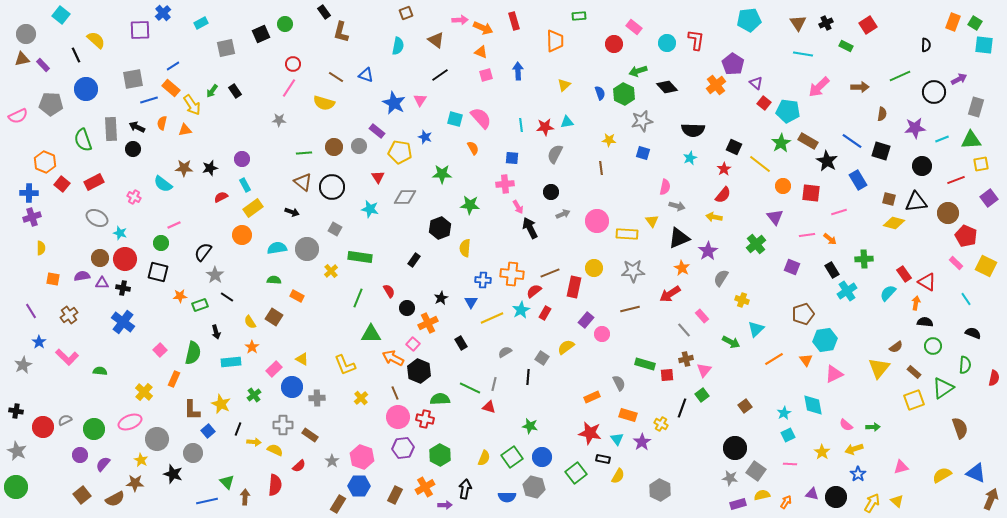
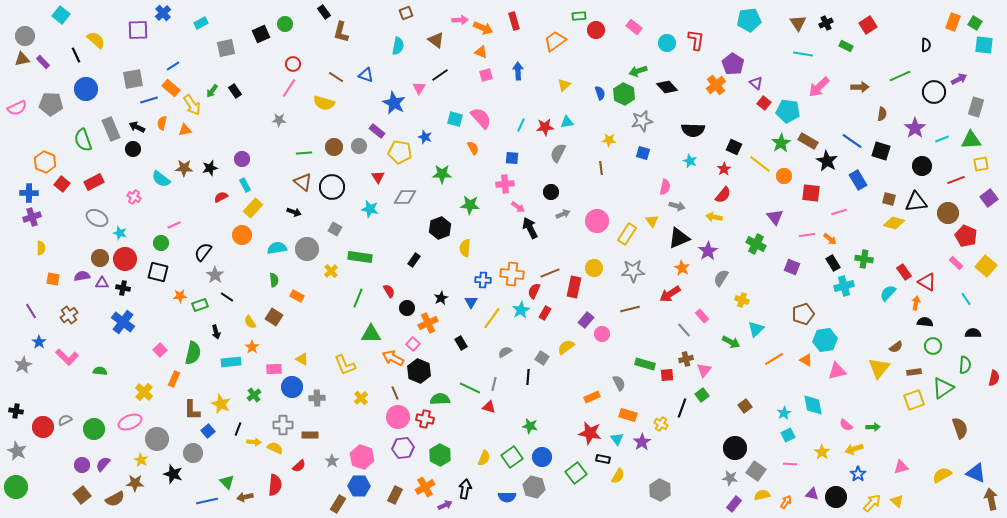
purple square at (140, 30): moved 2 px left
gray circle at (26, 34): moved 1 px left, 2 px down
orange trapezoid at (555, 41): rotated 125 degrees counterclockwise
red circle at (614, 44): moved 18 px left, 14 px up
purple rectangle at (43, 65): moved 3 px up
pink triangle at (420, 100): moved 1 px left, 12 px up
pink semicircle at (18, 116): moved 1 px left, 8 px up
cyan line at (521, 125): rotated 32 degrees clockwise
purple star at (915, 128): rotated 30 degrees counterclockwise
gray rectangle at (111, 129): rotated 20 degrees counterclockwise
gray semicircle at (555, 154): moved 3 px right, 1 px up
cyan star at (690, 158): moved 3 px down; rotated 24 degrees counterclockwise
cyan semicircle at (163, 184): moved 2 px left, 5 px up
orange circle at (783, 186): moved 1 px right, 10 px up
pink arrow at (518, 207): rotated 24 degrees counterclockwise
yellow rectangle at (253, 208): rotated 12 degrees counterclockwise
black arrow at (292, 212): moved 2 px right
yellow rectangle at (627, 234): rotated 60 degrees counterclockwise
green cross at (756, 244): rotated 24 degrees counterclockwise
green cross at (864, 259): rotated 12 degrees clockwise
yellow square at (986, 266): rotated 15 degrees clockwise
black rectangle at (832, 270): moved 1 px right, 7 px up
red rectangle at (904, 274): moved 2 px up
green semicircle at (274, 280): rotated 80 degrees clockwise
red semicircle at (534, 291): rotated 28 degrees counterclockwise
cyan cross at (847, 291): moved 3 px left, 5 px up; rotated 18 degrees clockwise
yellow line at (492, 318): rotated 30 degrees counterclockwise
black semicircle at (973, 333): rotated 21 degrees counterclockwise
orange triangle at (806, 360): rotated 24 degrees counterclockwise
pink rectangle at (274, 369): rotated 42 degrees clockwise
brown rectangle at (914, 372): rotated 48 degrees counterclockwise
pink triangle at (834, 374): moved 3 px right, 3 px up; rotated 12 degrees clockwise
brown rectangle at (310, 435): rotated 35 degrees counterclockwise
yellow semicircle at (275, 450): moved 2 px up
purple circle at (80, 455): moved 2 px right, 10 px down
brown arrow at (245, 497): rotated 105 degrees counterclockwise
brown arrow at (991, 499): rotated 35 degrees counterclockwise
yellow arrow at (872, 503): rotated 12 degrees clockwise
purple rectangle at (738, 504): moved 4 px left; rotated 35 degrees counterclockwise
purple arrow at (445, 505): rotated 24 degrees counterclockwise
